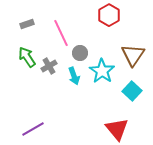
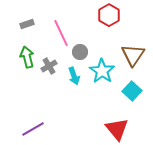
gray circle: moved 1 px up
green arrow: rotated 20 degrees clockwise
